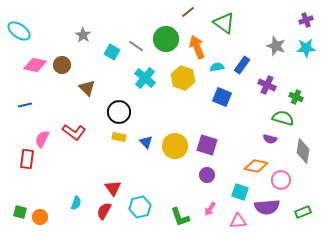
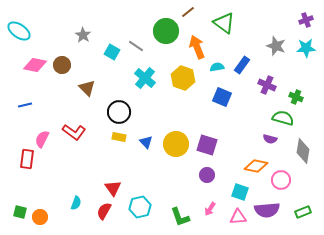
green circle at (166, 39): moved 8 px up
yellow circle at (175, 146): moved 1 px right, 2 px up
purple semicircle at (267, 207): moved 3 px down
pink triangle at (238, 221): moved 4 px up
